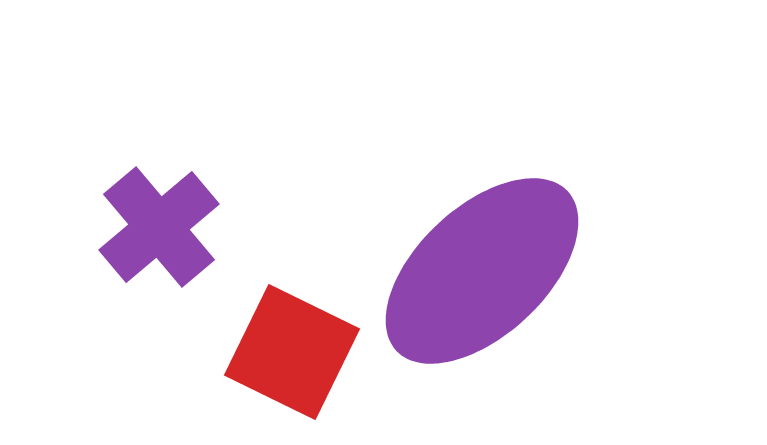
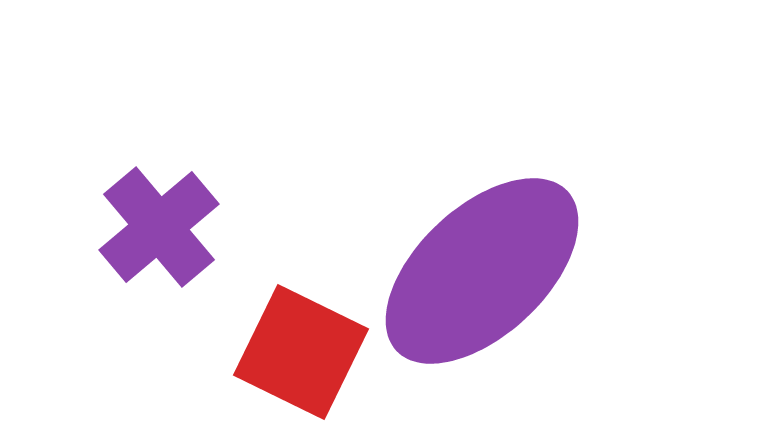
red square: moved 9 px right
